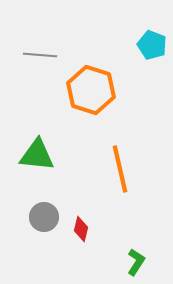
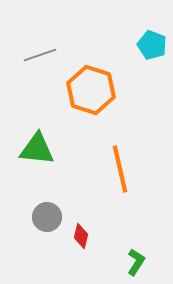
gray line: rotated 24 degrees counterclockwise
green triangle: moved 6 px up
gray circle: moved 3 px right
red diamond: moved 7 px down
